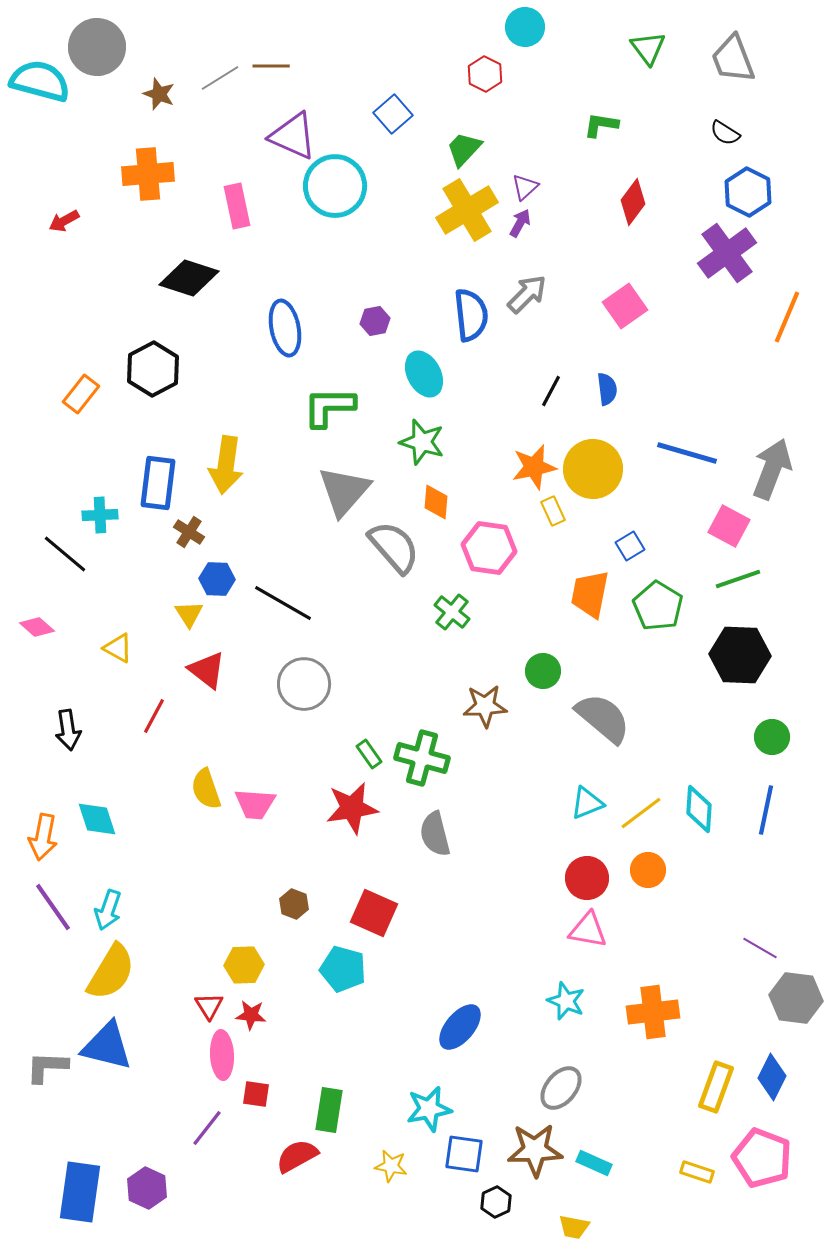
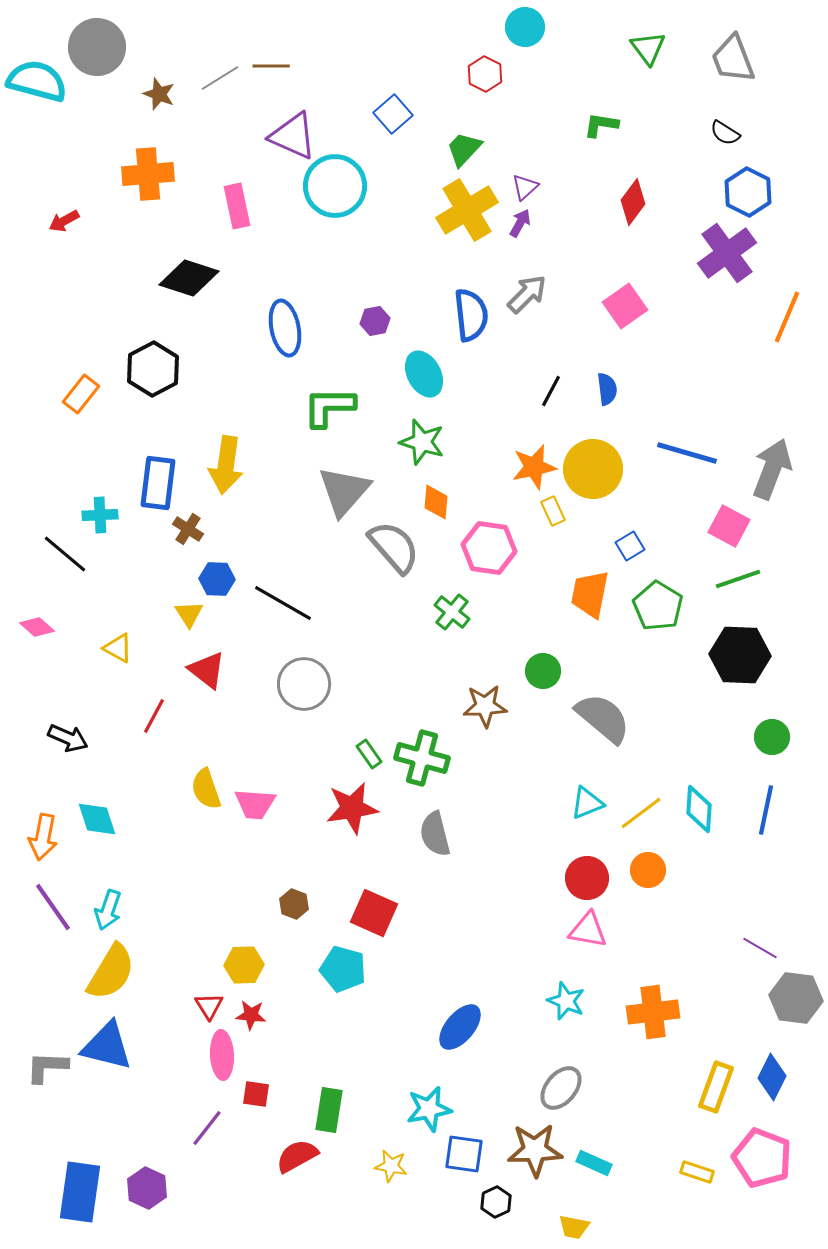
cyan semicircle at (40, 81): moved 3 px left
brown cross at (189, 532): moved 1 px left, 3 px up
black arrow at (68, 730): moved 8 px down; rotated 57 degrees counterclockwise
